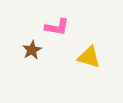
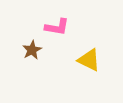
yellow triangle: moved 3 px down; rotated 10 degrees clockwise
